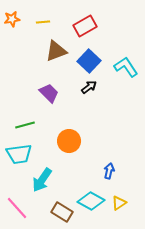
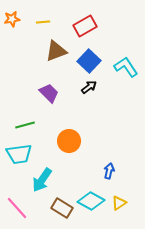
brown rectangle: moved 4 px up
